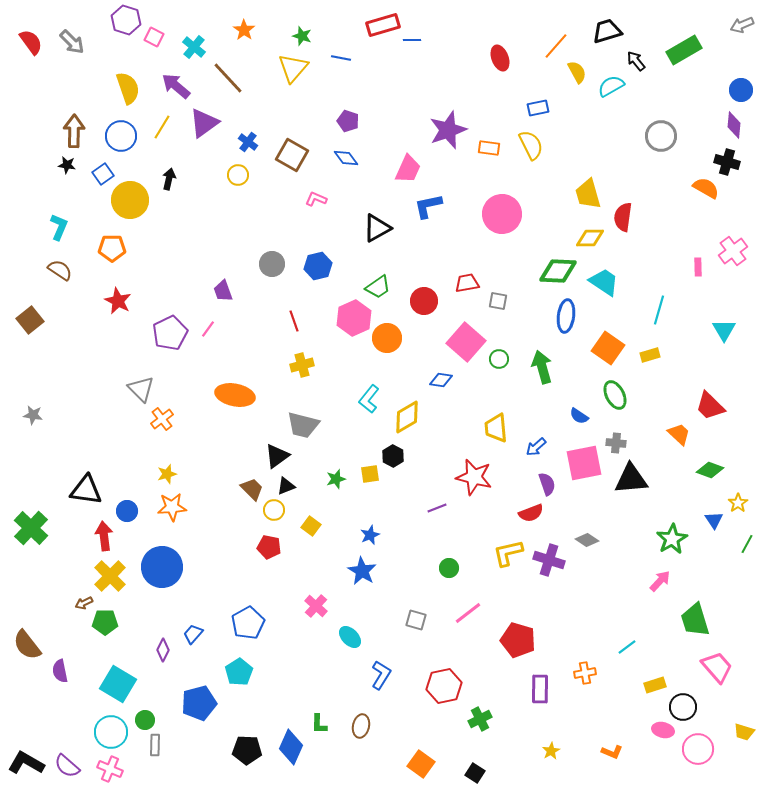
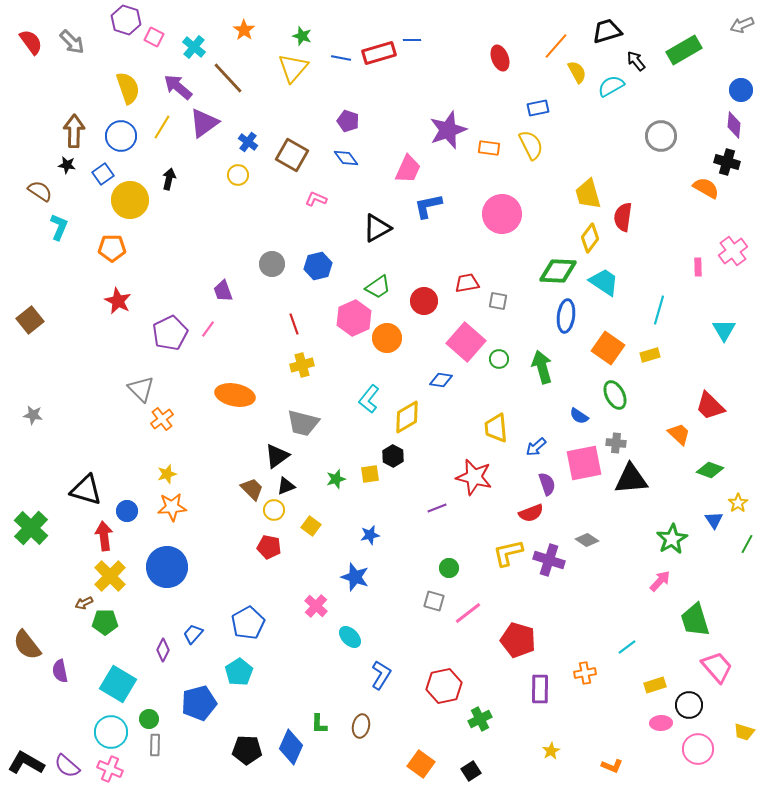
red rectangle at (383, 25): moved 4 px left, 28 px down
purple arrow at (176, 86): moved 2 px right, 1 px down
yellow diamond at (590, 238): rotated 52 degrees counterclockwise
brown semicircle at (60, 270): moved 20 px left, 79 px up
red line at (294, 321): moved 3 px down
gray trapezoid at (303, 425): moved 2 px up
black triangle at (86, 490): rotated 8 degrees clockwise
blue star at (370, 535): rotated 12 degrees clockwise
blue circle at (162, 567): moved 5 px right
blue star at (362, 571): moved 7 px left, 6 px down; rotated 12 degrees counterclockwise
gray square at (416, 620): moved 18 px right, 19 px up
black circle at (683, 707): moved 6 px right, 2 px up
green circle at (145, 720): moved 4 px right, 1 px up
pink ellipse at (663, 730): moved 2 px left, 7 px up; rotated 15 degrees counterclockwise
orange L-shape at (612, 752): moved 14 px down
black square at (475, 773): moved 4 px left, 2 px up; rotated 24 degrees clockwise
